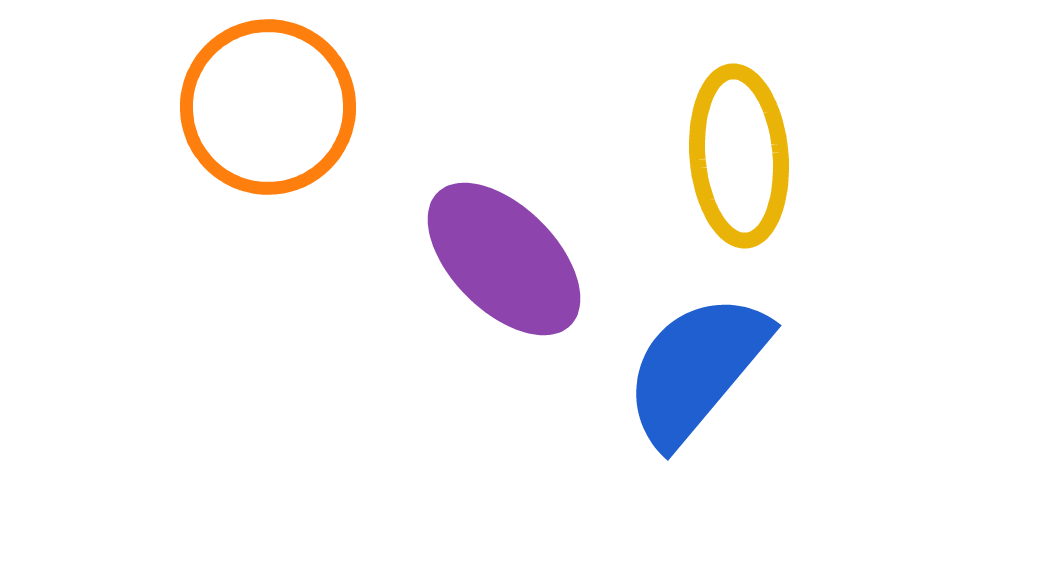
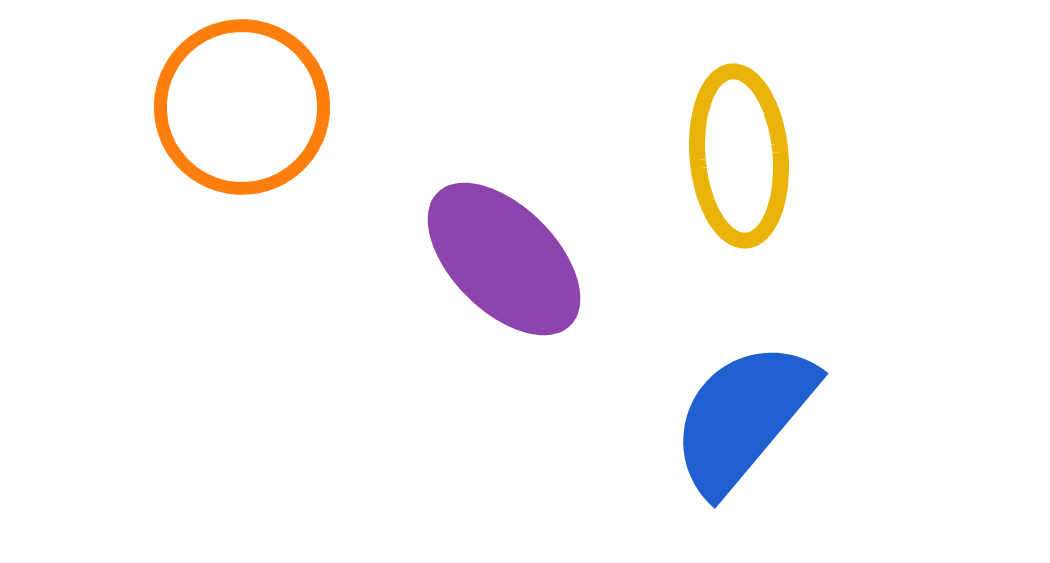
orange circle: moved 26 px left
blue semicircle: moved 47 px right, 48 px down
